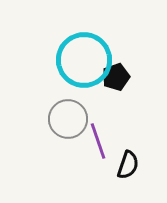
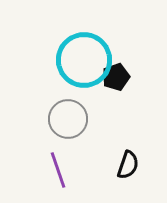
purple line: moved 40 px left, 29 px down
